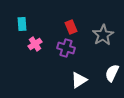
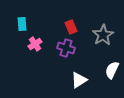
white semicircle: moved 3 px up
